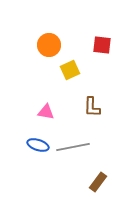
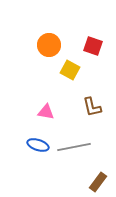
red square: moved 9 px left, 1 px down; rotated 12 degrees clockwise
yellow square: rotated 36 degrees counterclockwise
brown L-shape: rotated 15 degrees counterclockwise
gray line: moved 1 px right
